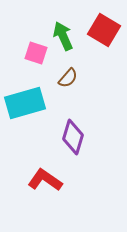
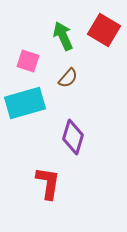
pink square: moved 8 px left, 8 px down
red L-shape: moved 3 px right, 3 px down; rotated 64 degrees clockwise
